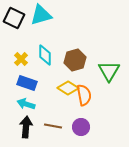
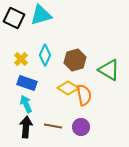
cyan diamond: rotated 25 degrees clockwise
green triangle: moved 1 px up; rotated 30 degrees counterclockwise
cyan arrow: rotated 48 degrees clockwise
